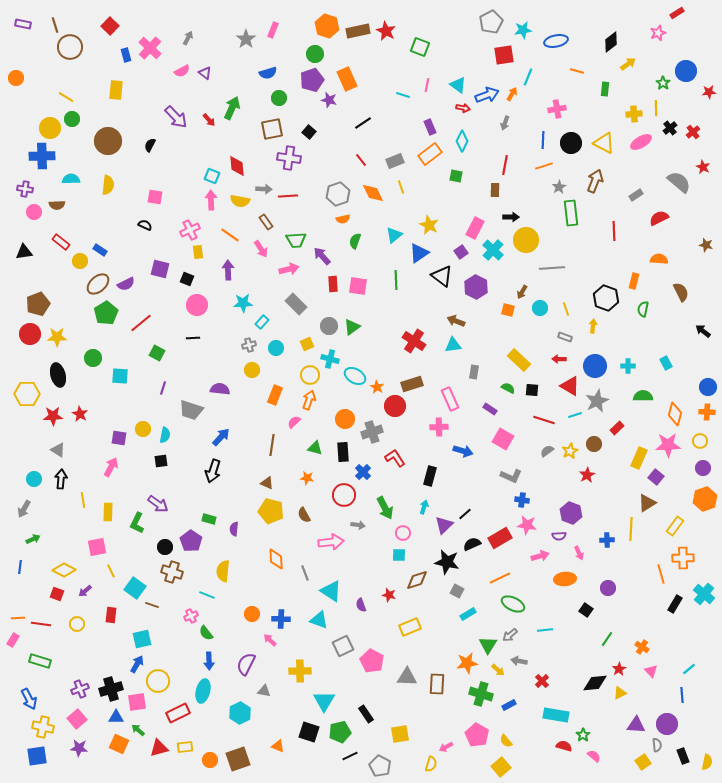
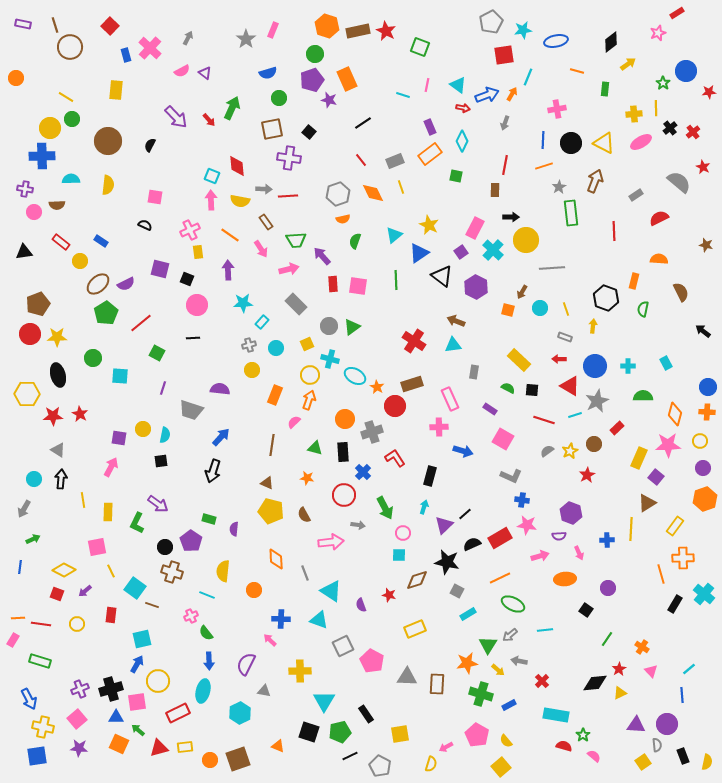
blue rectangle at (100, 250): moved 1 px right, 9 px up
orange circle at (252, 614): moved 2 px right, 24 px up
yellow rectangle at (410, 627): moved 5 px right, 2 px down
